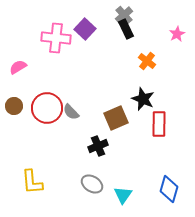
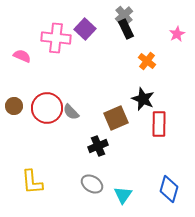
pink semicircle: moved 4 px right, 11 px up; rotated 54 degrees clockwise
